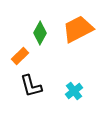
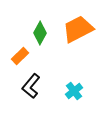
black L-shape: rotated 55 degrees clockwise
